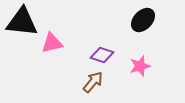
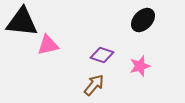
pink triangle: moved 4 px left, 2 px down
brown arrow: moved 1 px right, 3 px down
